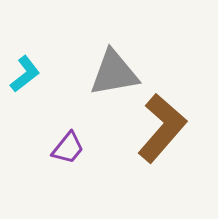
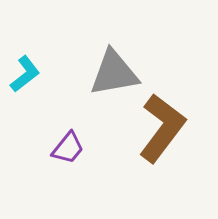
brown L-shape: rotated 4 degrees counterclockwise
